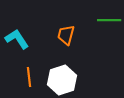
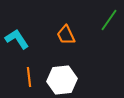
green line: rotated 55 degrees counterclockwise
orange trapezoid: rotated 40 degrees counterclockwise
white hexagon: rotated 12 degrees clockwise
